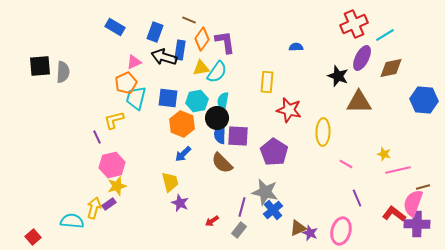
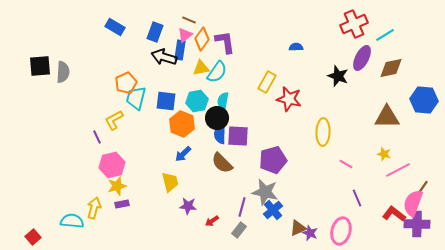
pink triangle at (134, 62): moved 51 px right, 27 px up; rotated 14 degrees counterclockwise
yellow rectangle at (267, 82): rotated 25 degrees clockwise
blue square at (168, 98): moved 2 px left, 3 px down
brown triangle at (359, 102): moved 28 px right, 15 px down
red star at (289, 110): moved 11 px up
yellow L-shape at (114, 120): rotated 15 degrees counterclockwise
purple pentagon at (274, 152): moved 1 px left, 8 px down; rotated 24 degrees clockwise
pink line at (398, 170): rotated 15 degrees counterclockwise
brown line at (423, 187): rotated 40 degrees counterclockwise
purple star at (180, 203): moved 8 px right, 3 px down; rotated 18 degrees counterclockwise
purple rectangle at (109, 204): moved 13 px right; rotated 24 degrees clockwise
